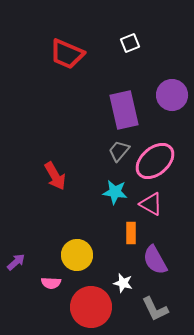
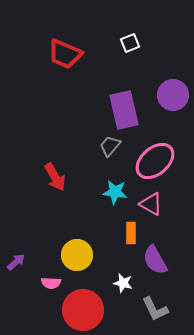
red trapezoid: moved 2 px left
purple circle: moved 1 px right
gray trapezoid: moved 9 px left, 5 px up
red arrow: moved 1 px down
red circle: moved 8 px left, 3 px down
